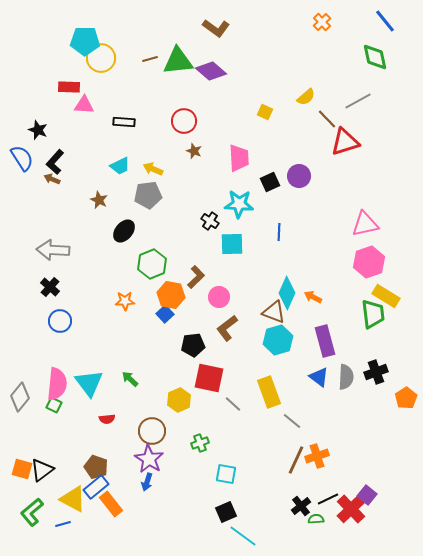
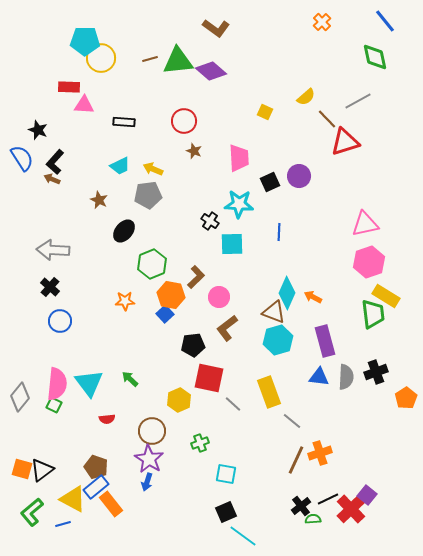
blue triangle at (319, 377): rotated 30 degrees counterclockwise
orange cross at (317, 456): moved 3 px right, 3 px up
green semicircle at (316, 519): moved 3 px left
